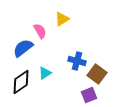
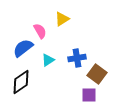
blue cross: moved 3 px up; rotated 24 degrees counterclockwise
cyan triangle: moved 3 px right, 13 px up
purple square: rotated 21 degrees clockwise
